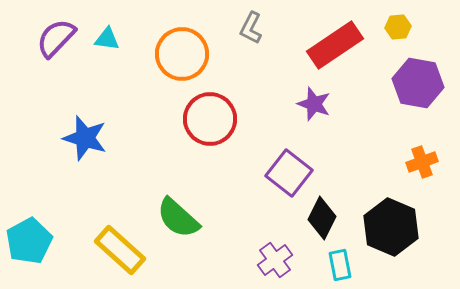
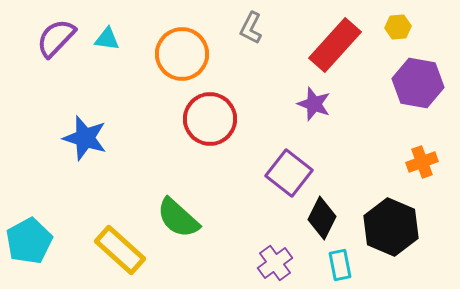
red rectangle: rotated 14 degrees counterclockwise
purple cross: moved 3 px down
